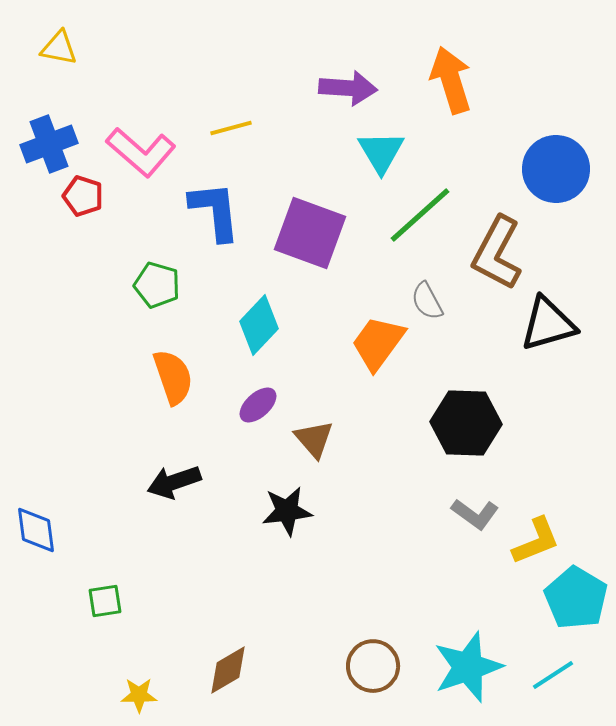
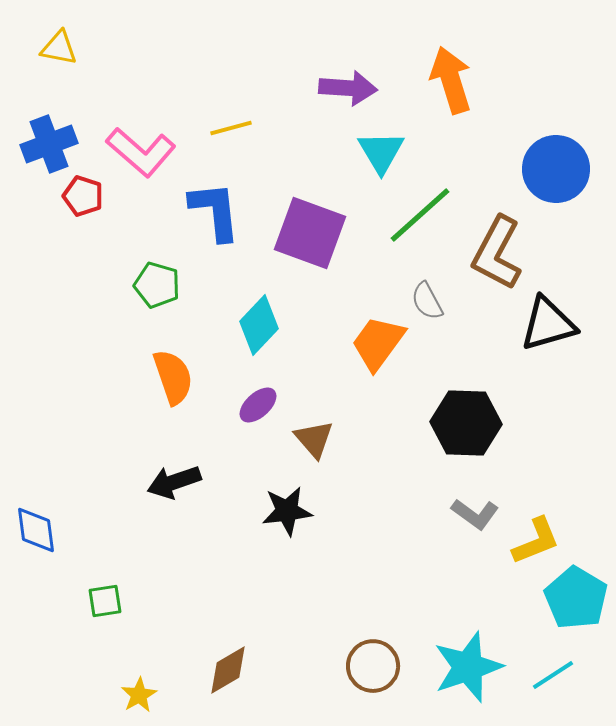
yellow star: rotated 30 degrees counterclockwise
